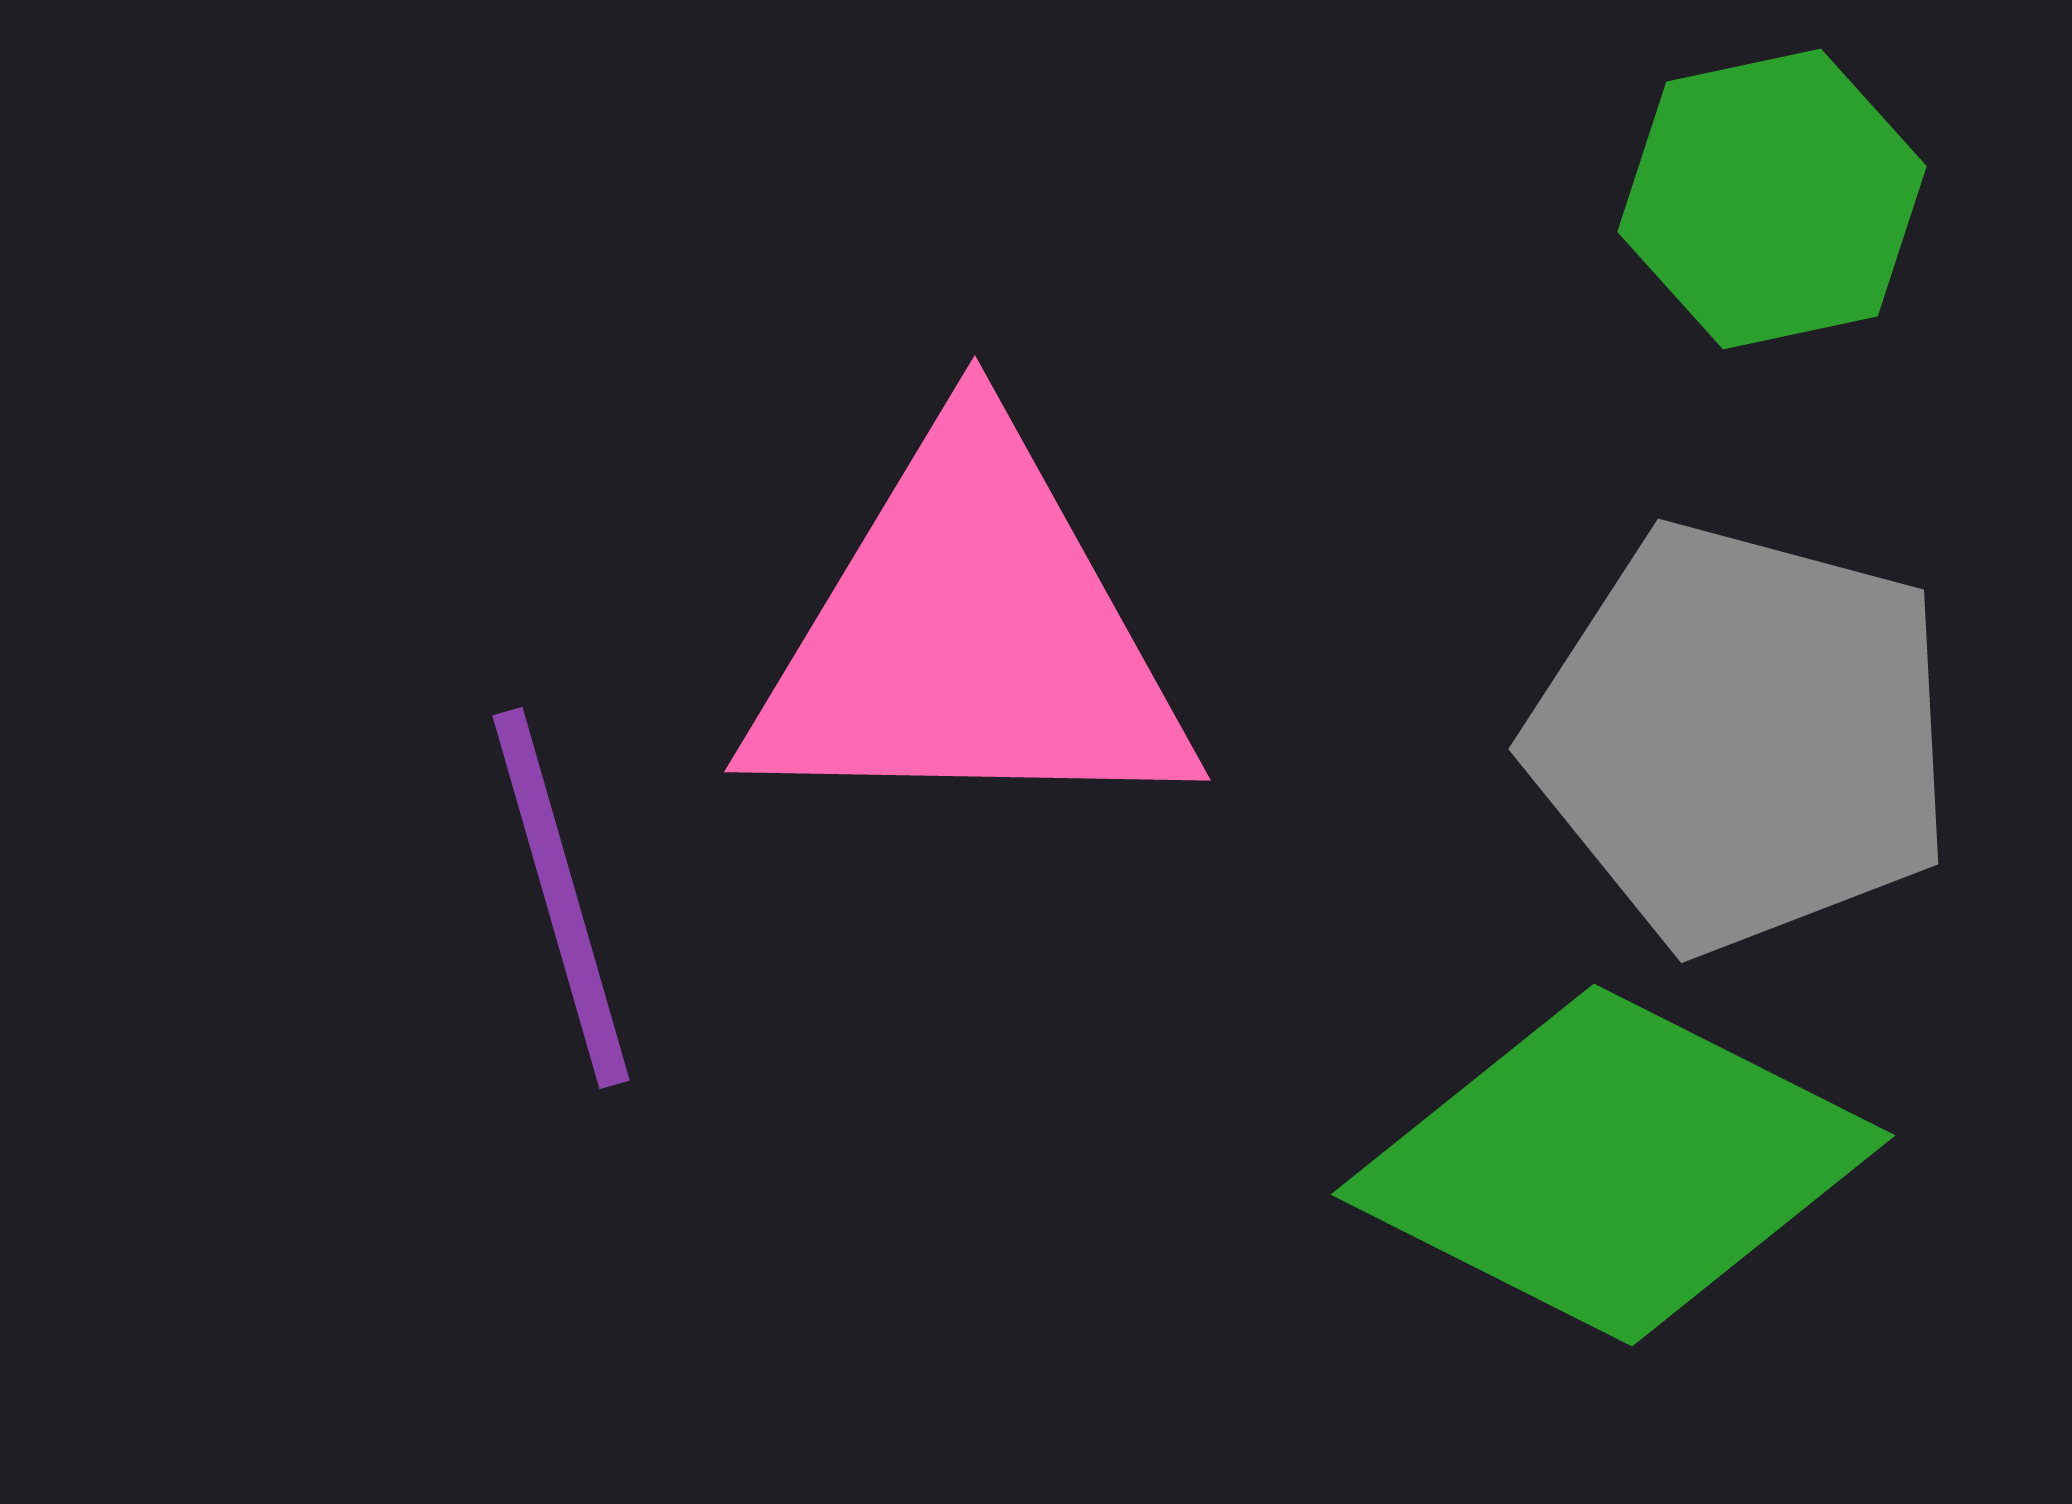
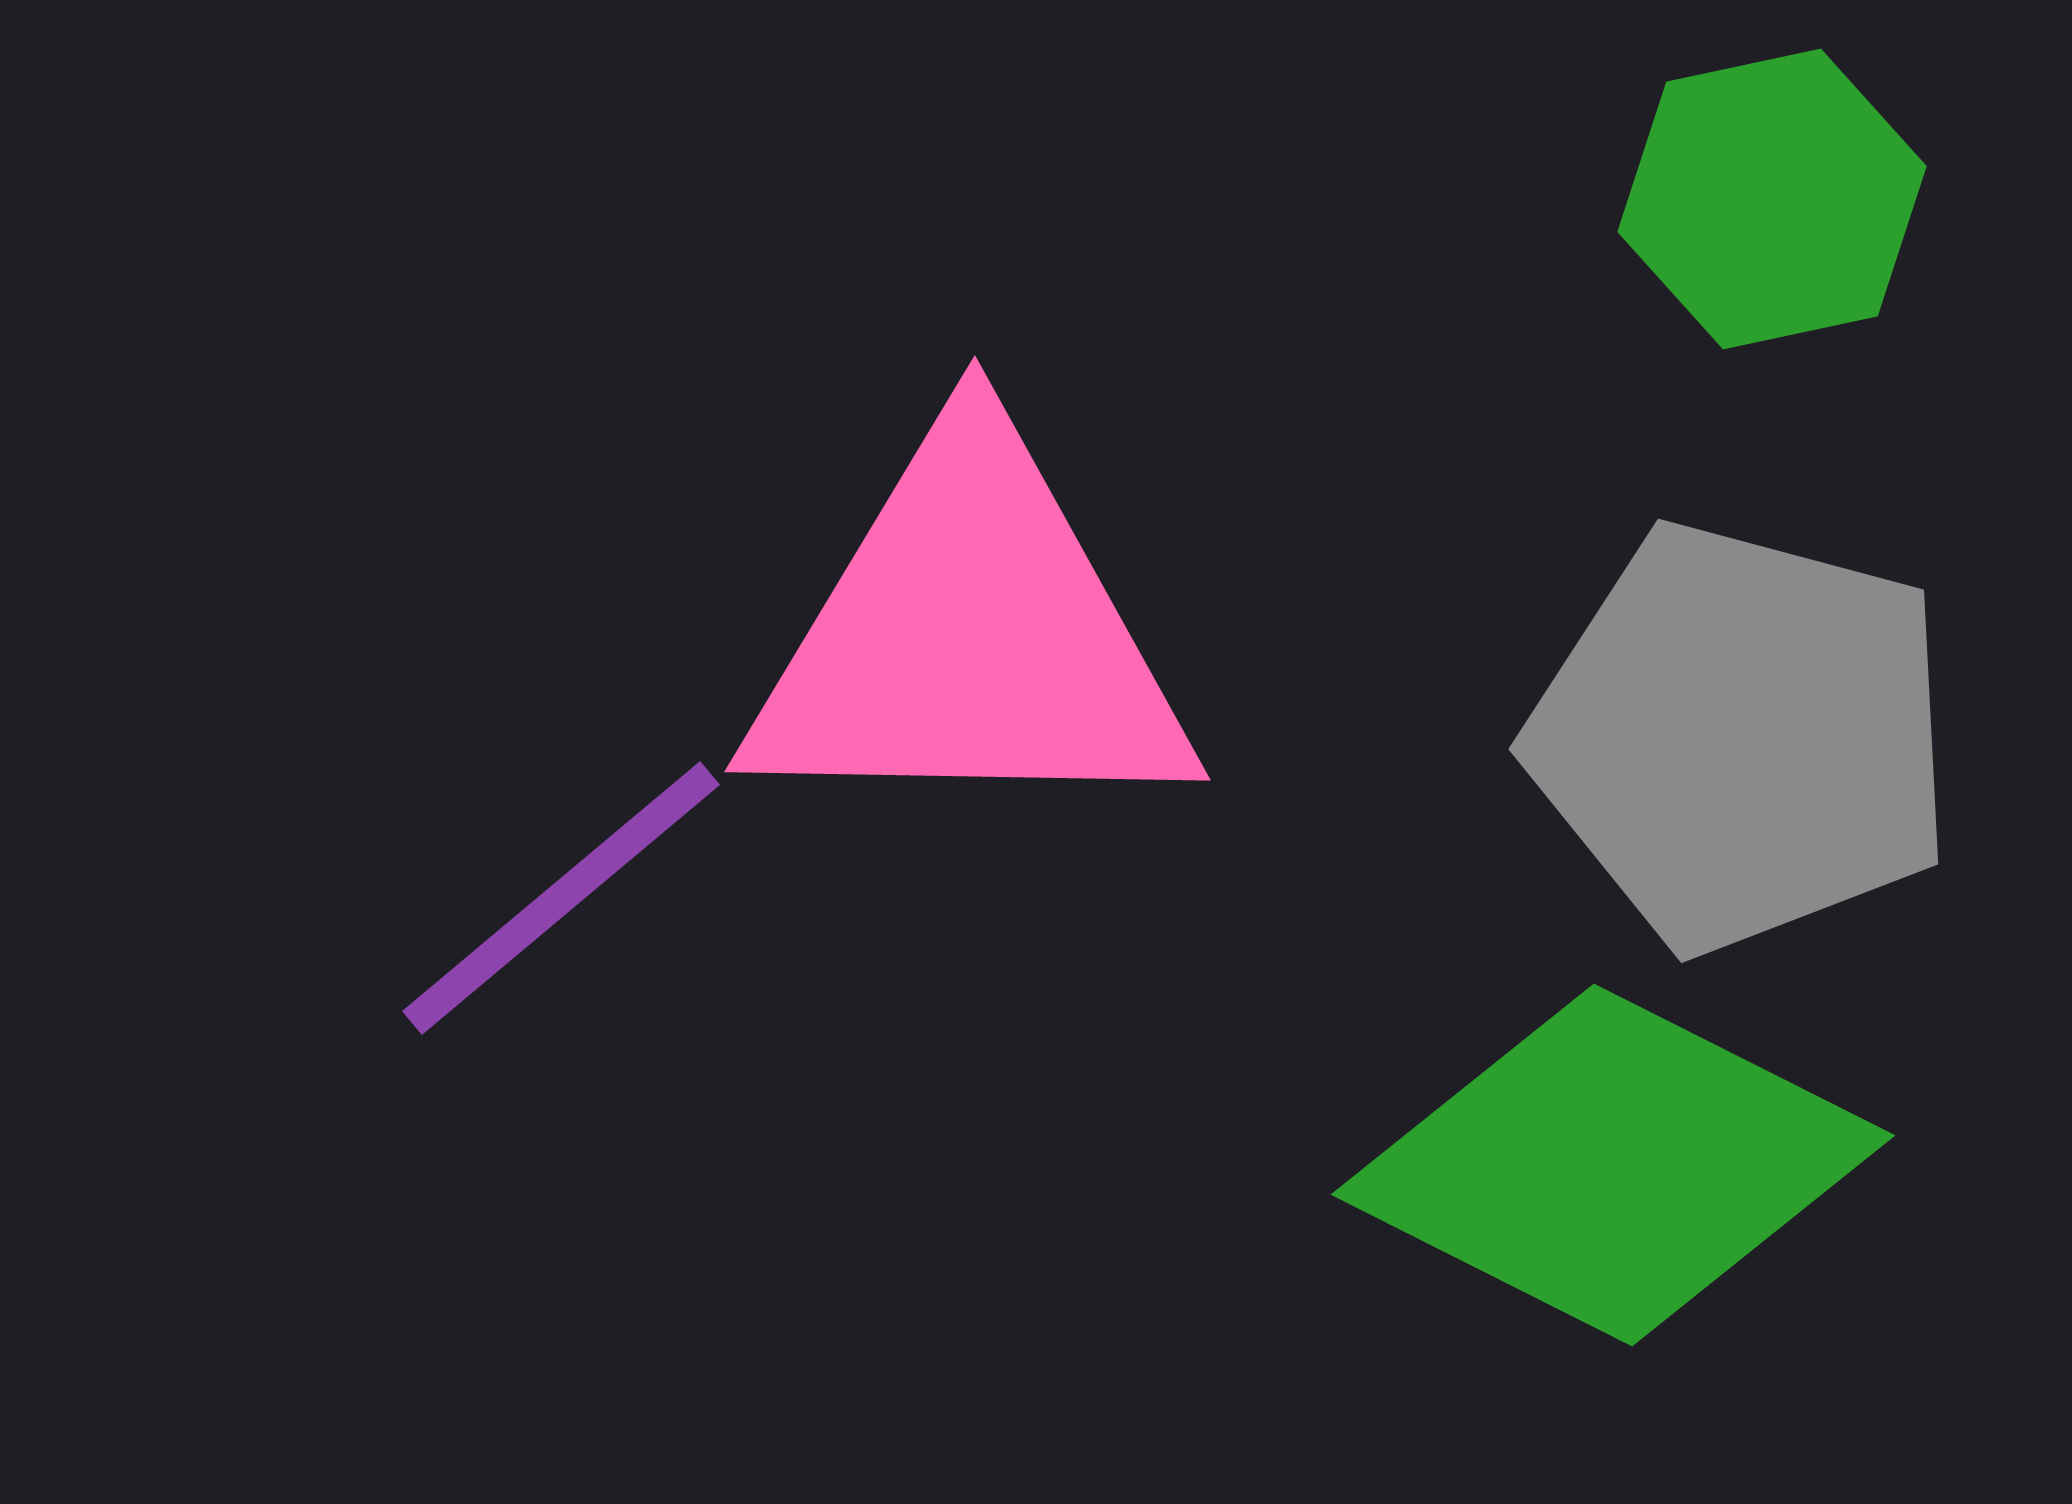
purple line: rotated 66 degrees clockwise
